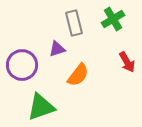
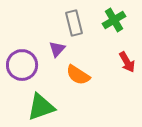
green cross: moved 1 px right, 1 px down
purple triangle: rotated 30 degrees counterclockwise
orange semicircle: rotated 85 degrees clockwise
